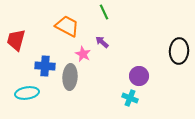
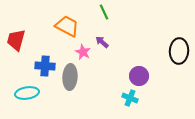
pink star: moved 2 px up
